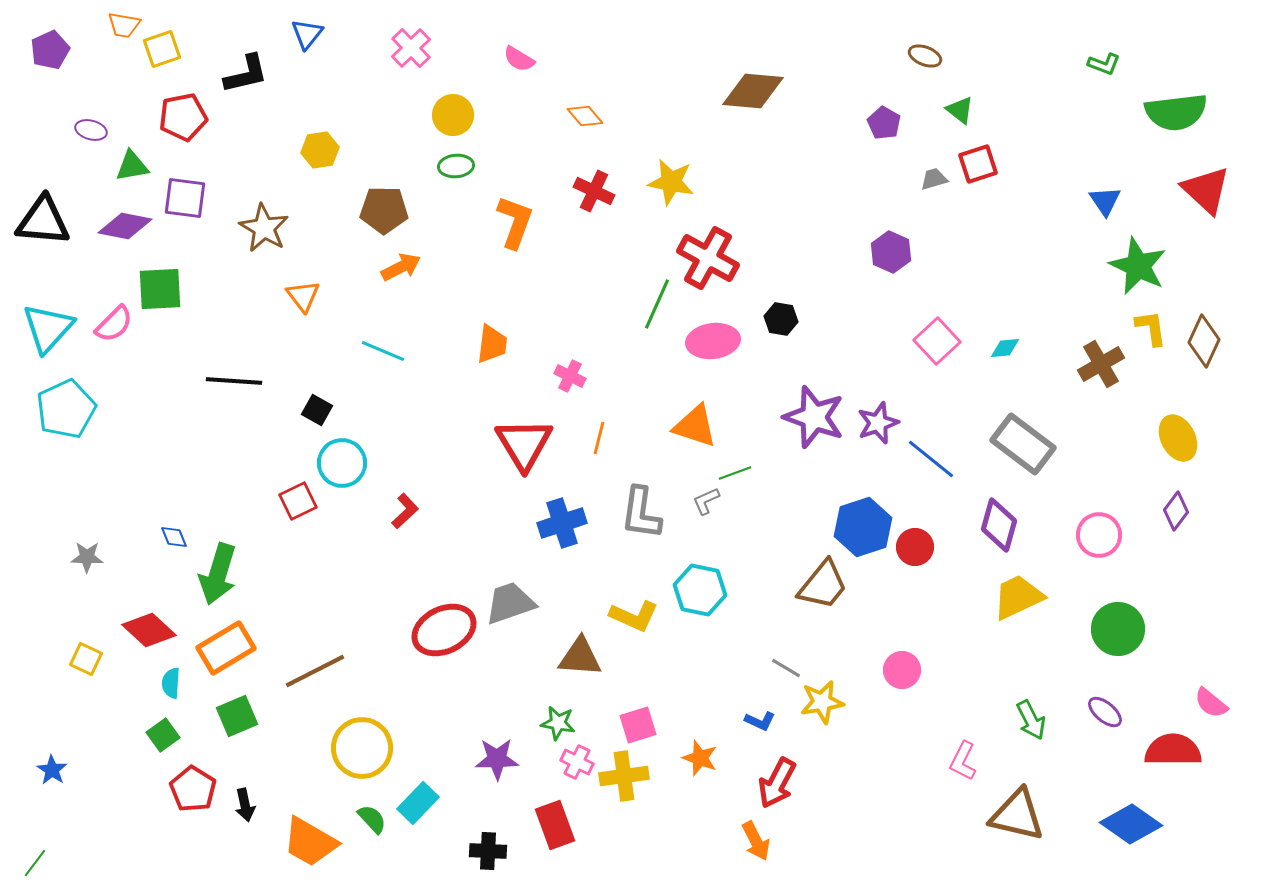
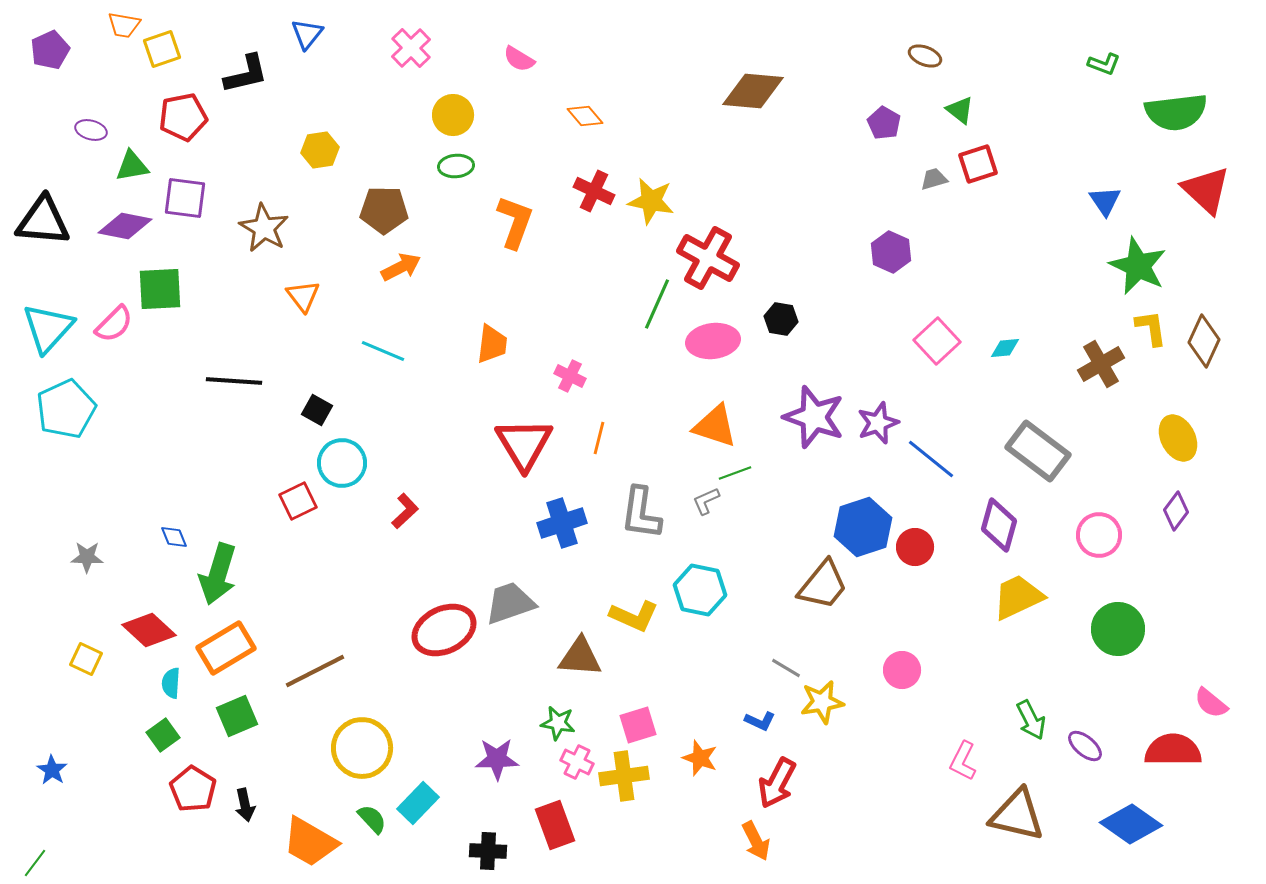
yellow star at (671, 182): moved 20 px left, 19 px down
orange triangle at (695, 426): moved 20 px right
gray rectangle at (1023, 444): moved 15 px right, 7 px down
purple ellipse at (1105, 712): moved 20 px left, 34 px down
